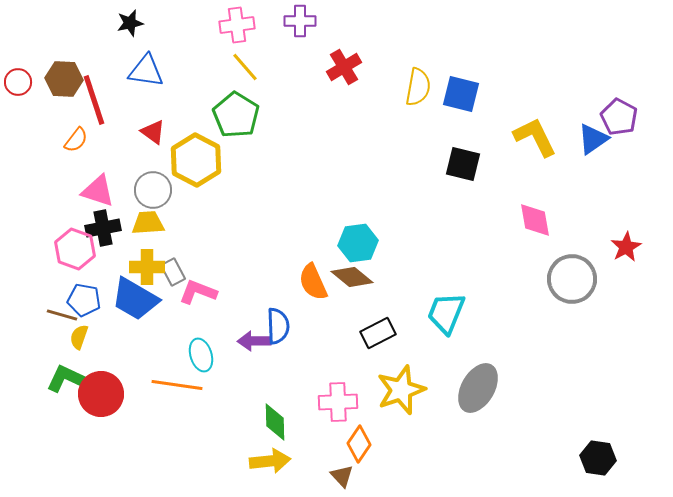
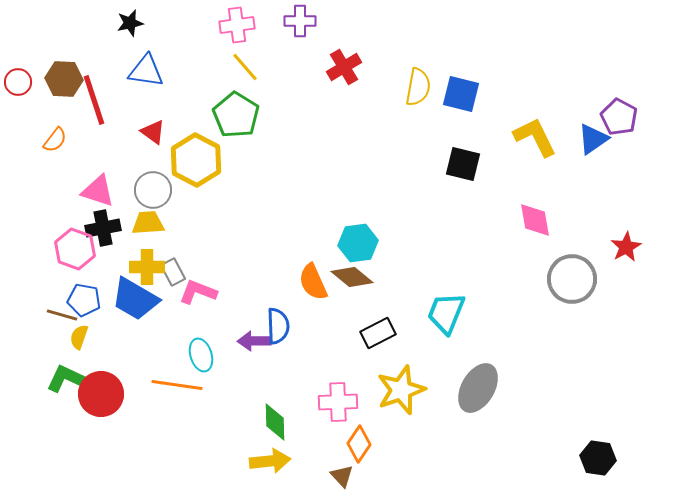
orange semicircle at (76, 140): moved 21 px left
